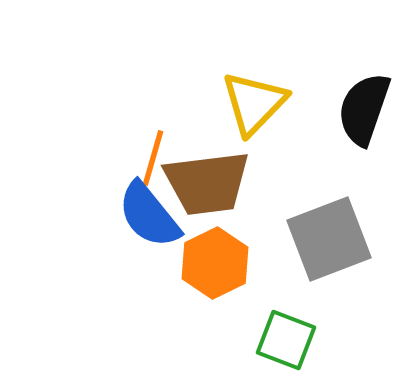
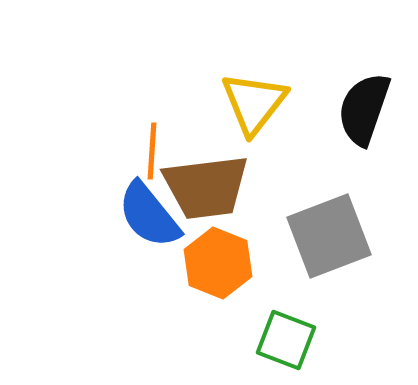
yellow triangle: rotated 6 degrees counterclockwise
orange line: moved 1 px left, 7 px up; rotated 12 degrees counterclockwise
brown trapezoid: moved 1 px left, 4 px down
gray square: moved 3 px up
orange hexagon: moved 3 px right; rotated 12 degrees counterclockwise
